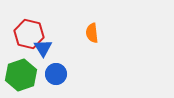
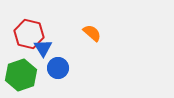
orange semicircle: rotated 138 degrees clockwise
blue circle: moved 2 px right, 6 px up
